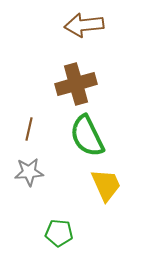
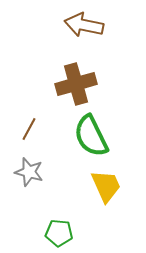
brown arrow: rotated 18 degrees clockwise
brown line: rotated 15 degrees clockwise
green semicircle: moved 4 px right
gray star: rotated 20 degrees clockwise
yellow trapezoid: moved 1 px down
